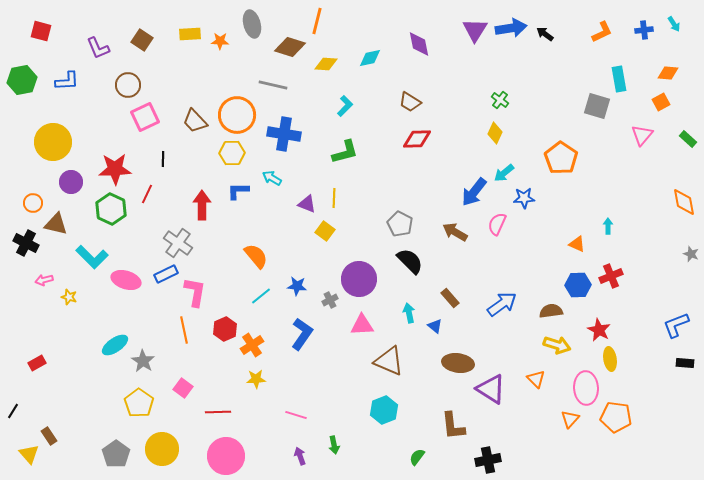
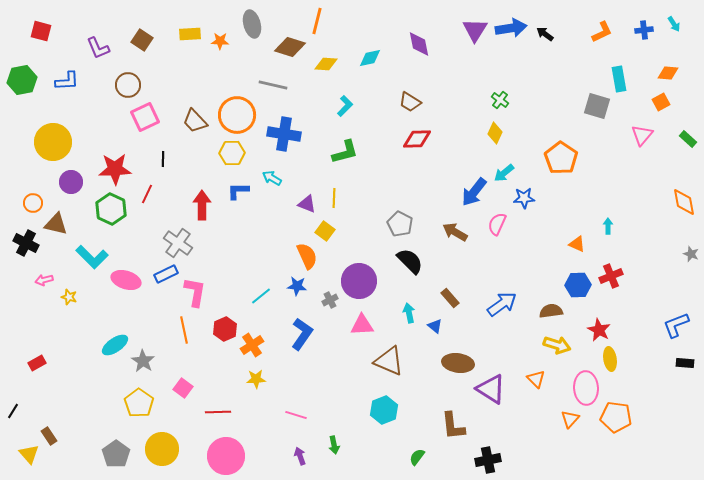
orange semicircle at (256, 256): moved 51 px right; rotated 16 degrees clockwise
purple circle at (359, 279): moved 2 px down
